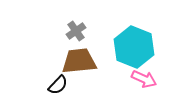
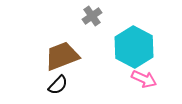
gray cross: moved 16 px right, 15 px up
cyan hexagon: rotated 6 degrees clockwise
brown trapezoid: moved 17 px left, 5 px up; rotated 15 degrees counterclockwise
